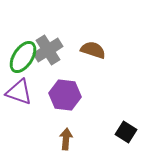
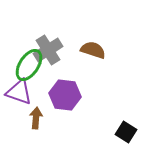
green ellipse: moved 6 px right, 8 px down
brown arrow: moved 30 px left, 21 px up
